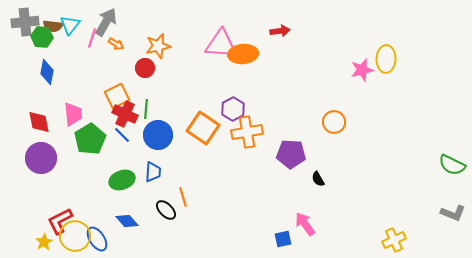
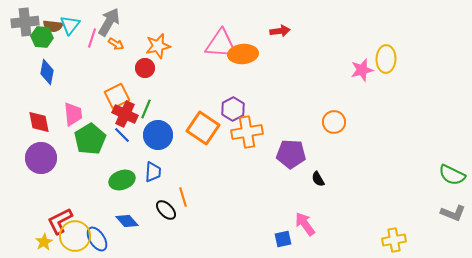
gray arrow at (106, 22): moved 3 px right
green line at (146, 109): rotated 18 degrees clockwise
green semicircle at (452, 165): moved 10 px down
yellow cross at (394, 240): rotated 15 degrees clockwise
